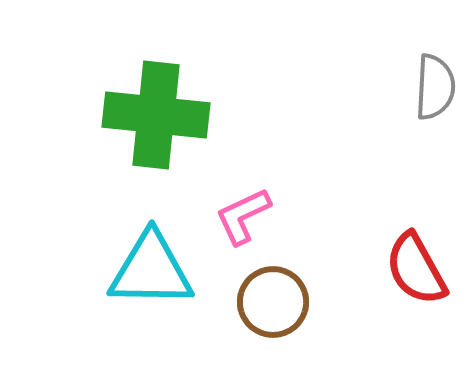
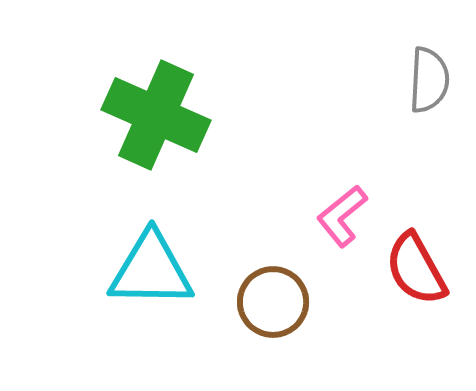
gray semicircle: moved 6 px left, 7 px up
green cross: rotated 18 degrees clockwise
pink L-shape: moved 99 px right; rotated 14 degrees counterclockwise
